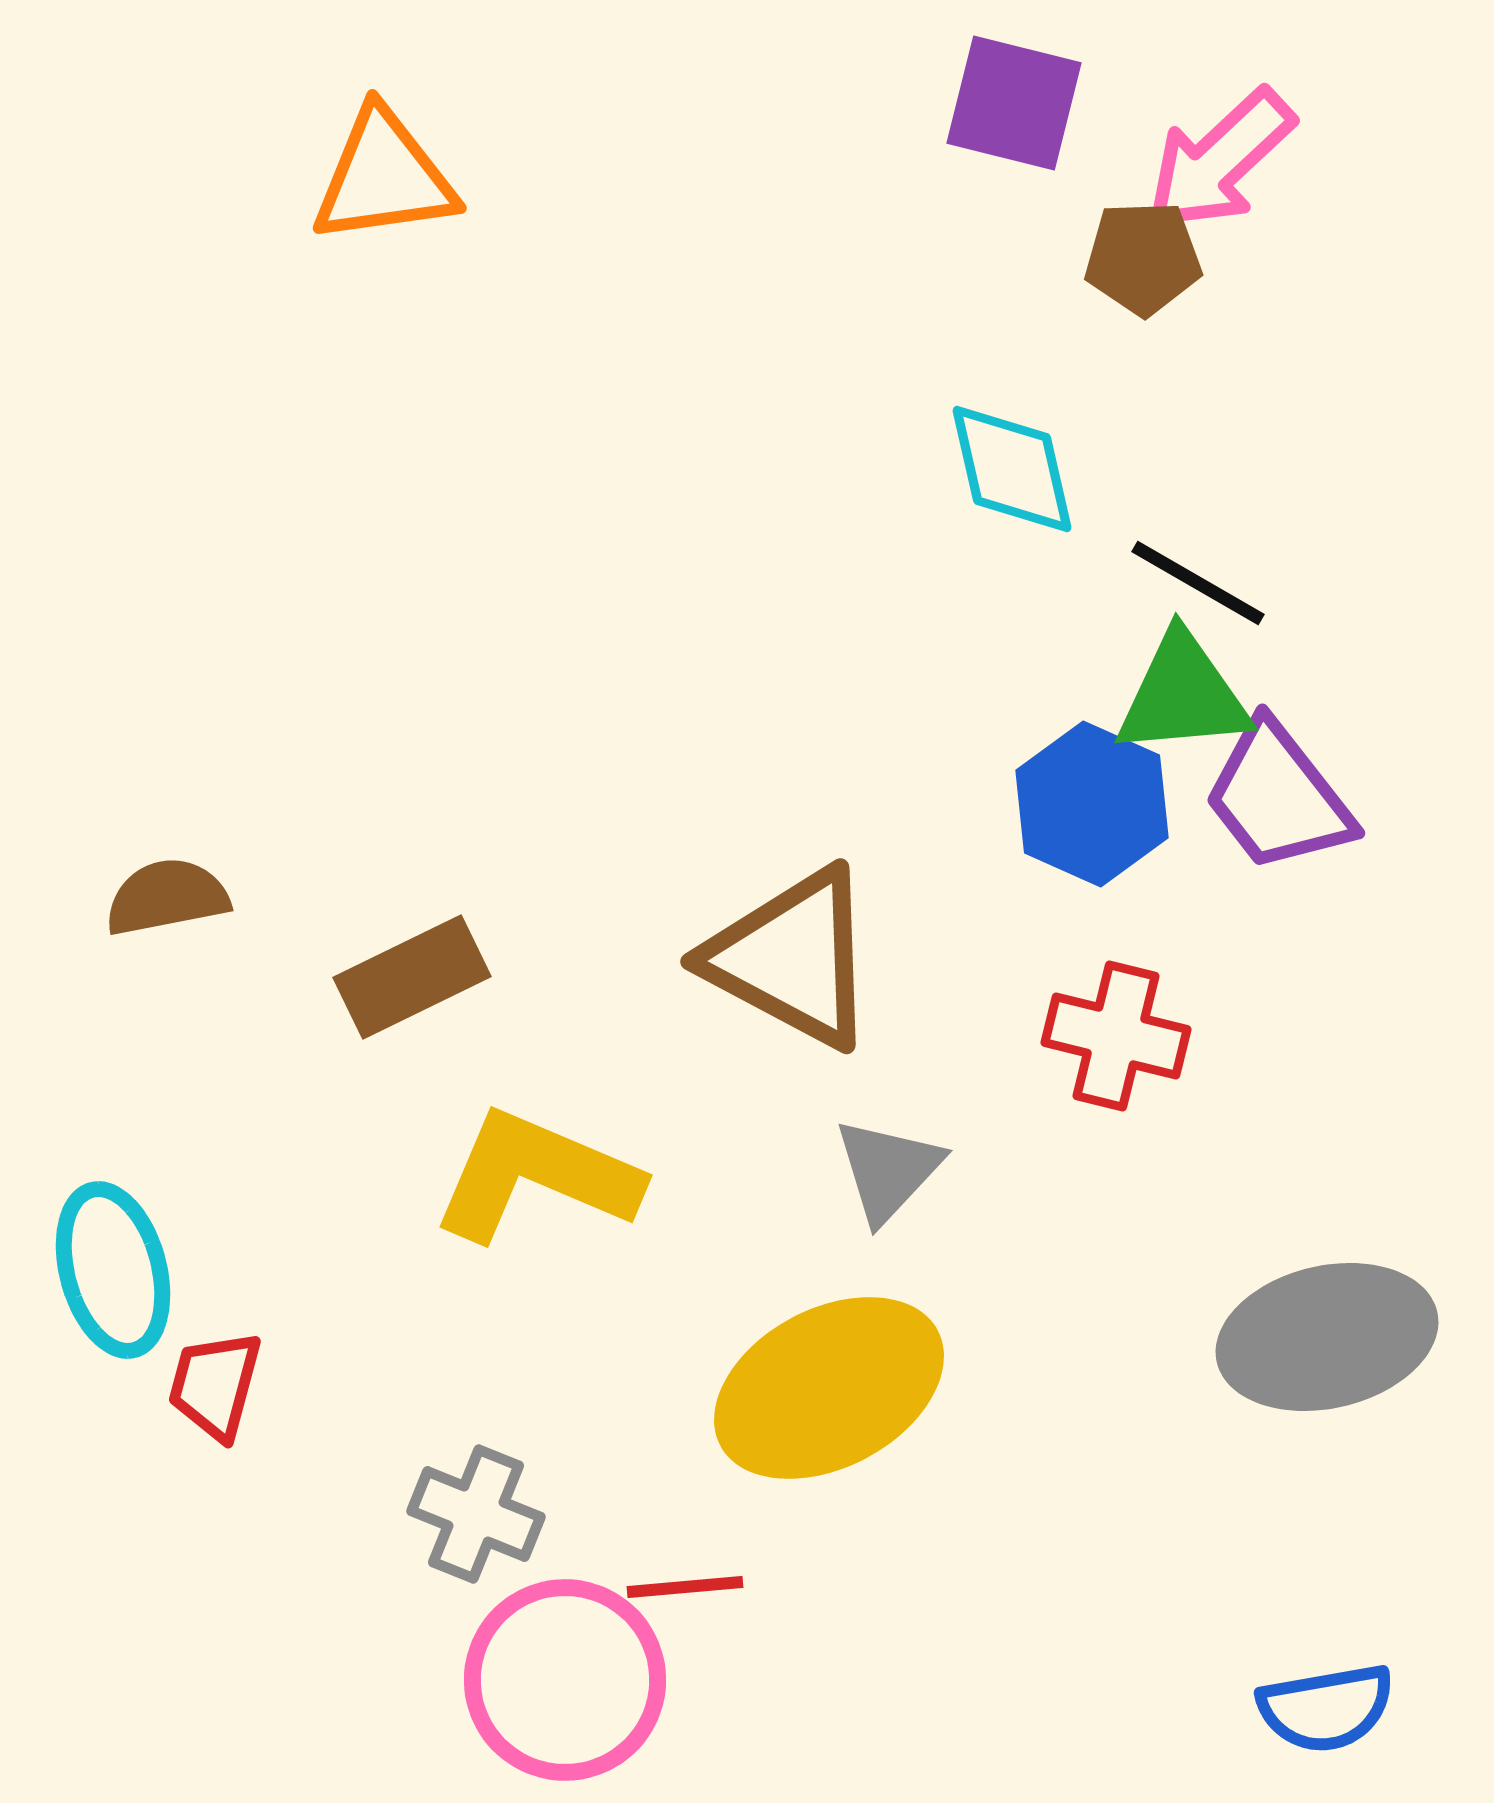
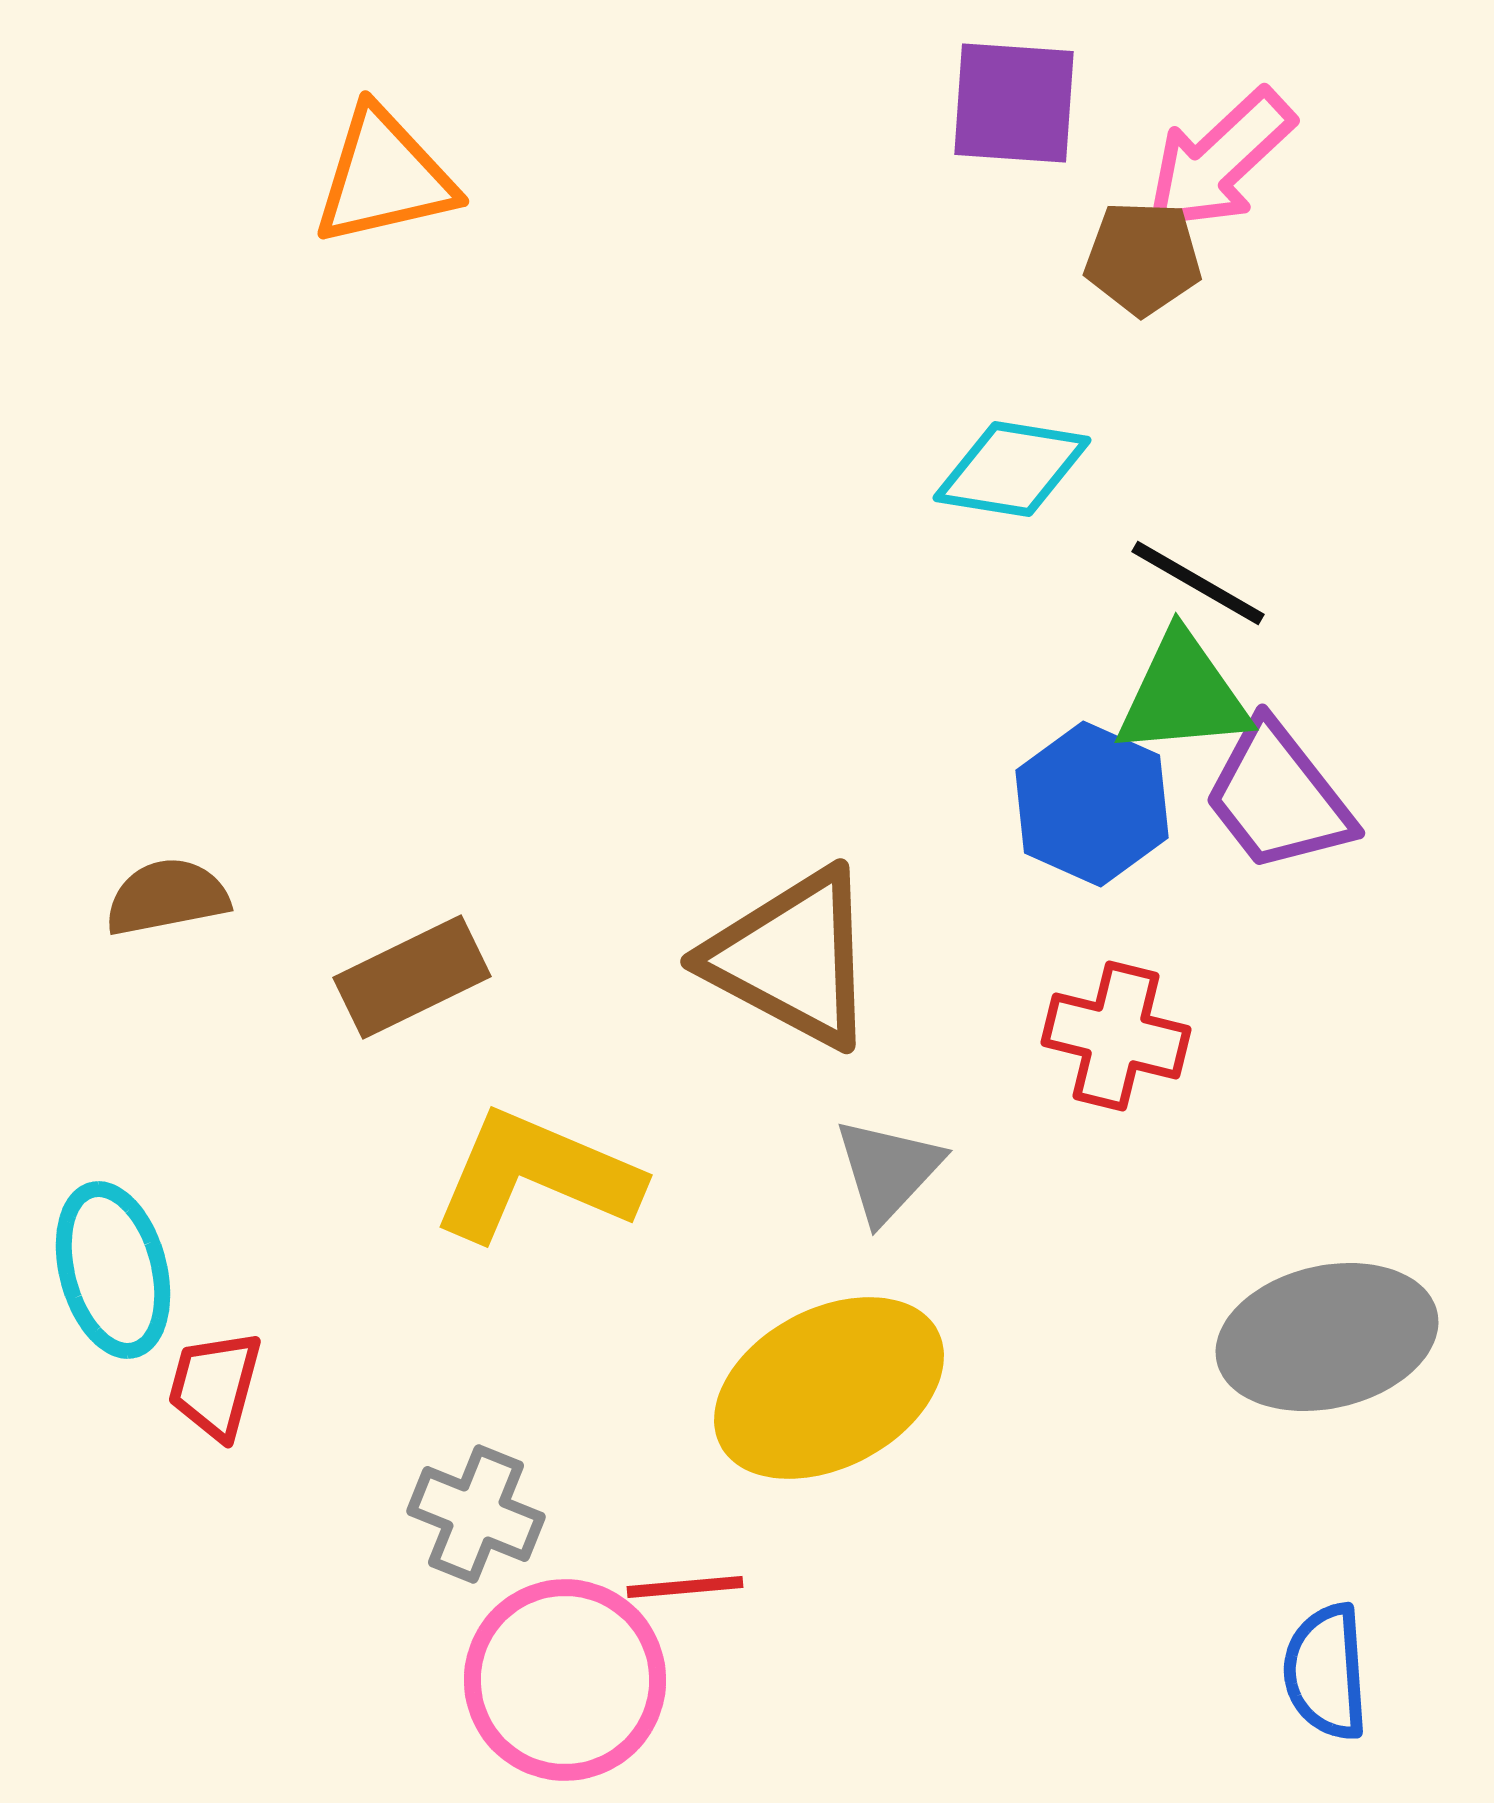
purple square: rotated 10 degrees counterclockwise
orange triangle: rotated 5 degrees counterclockwise
brown pentagon: rotated 4 degrees clockwise
cyan diamond: rotated 68 degrees counterclockwise
blue semicircle: moved 36 px up; rotated 96 degrees clockwise
